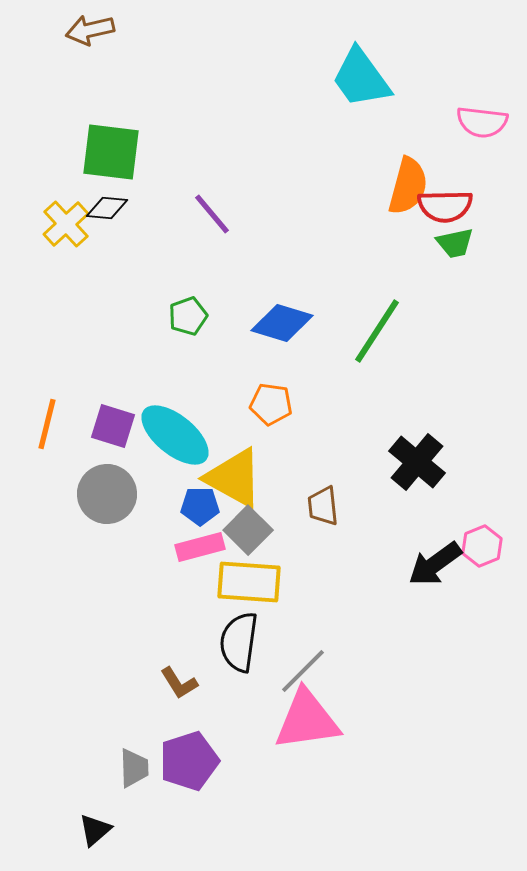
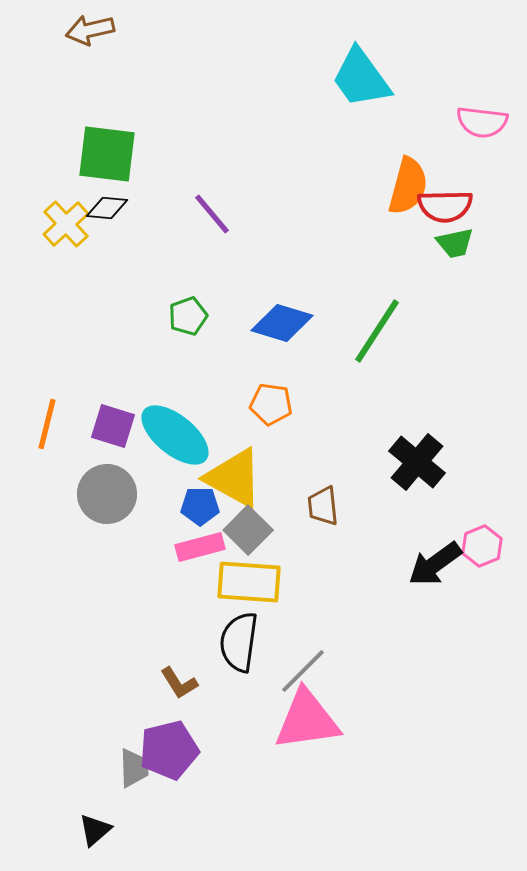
green square: moved 4 px left, 2 px down
purple pentagon: moved 20 px left, 11 px up; rotated 4 degrees clockwise
